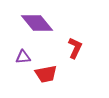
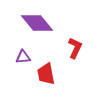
red trapezoid: rotated 90 degrees clockwise
